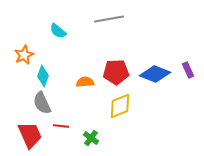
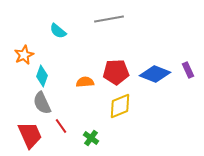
cyan diamond: moved 1 px left
red line: rotated 49 degrees clockwise
